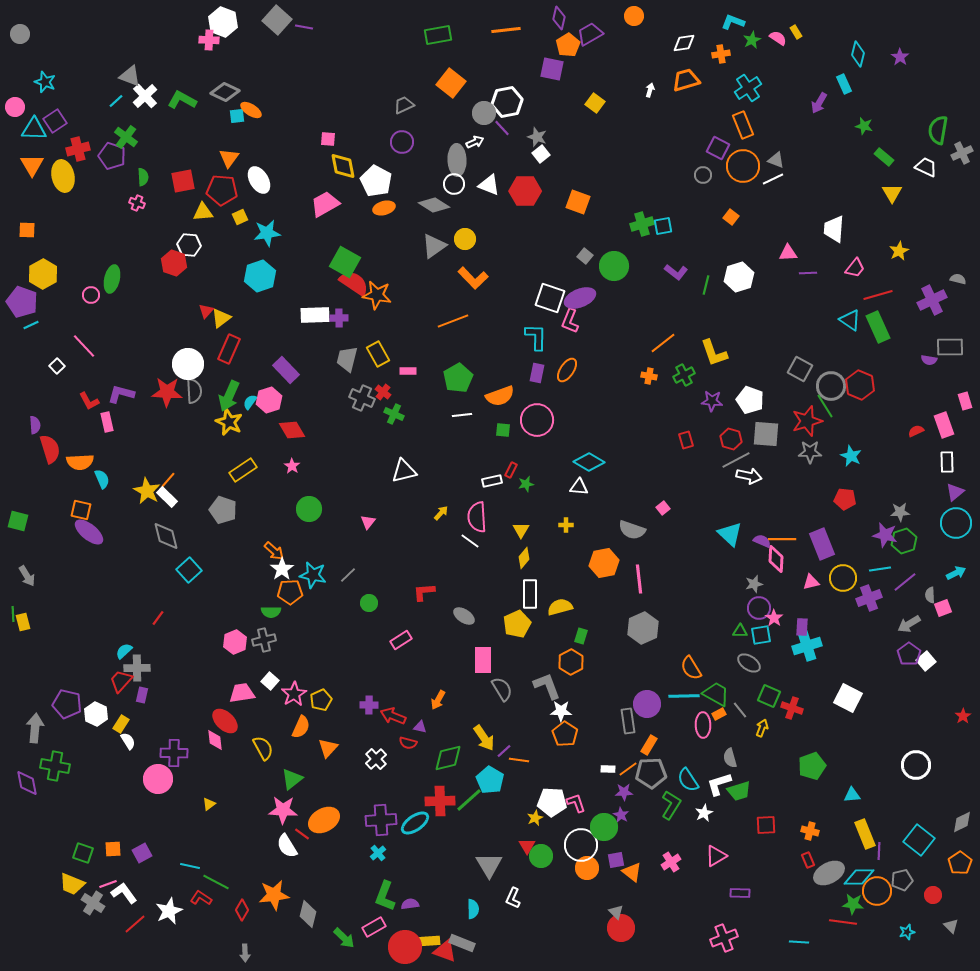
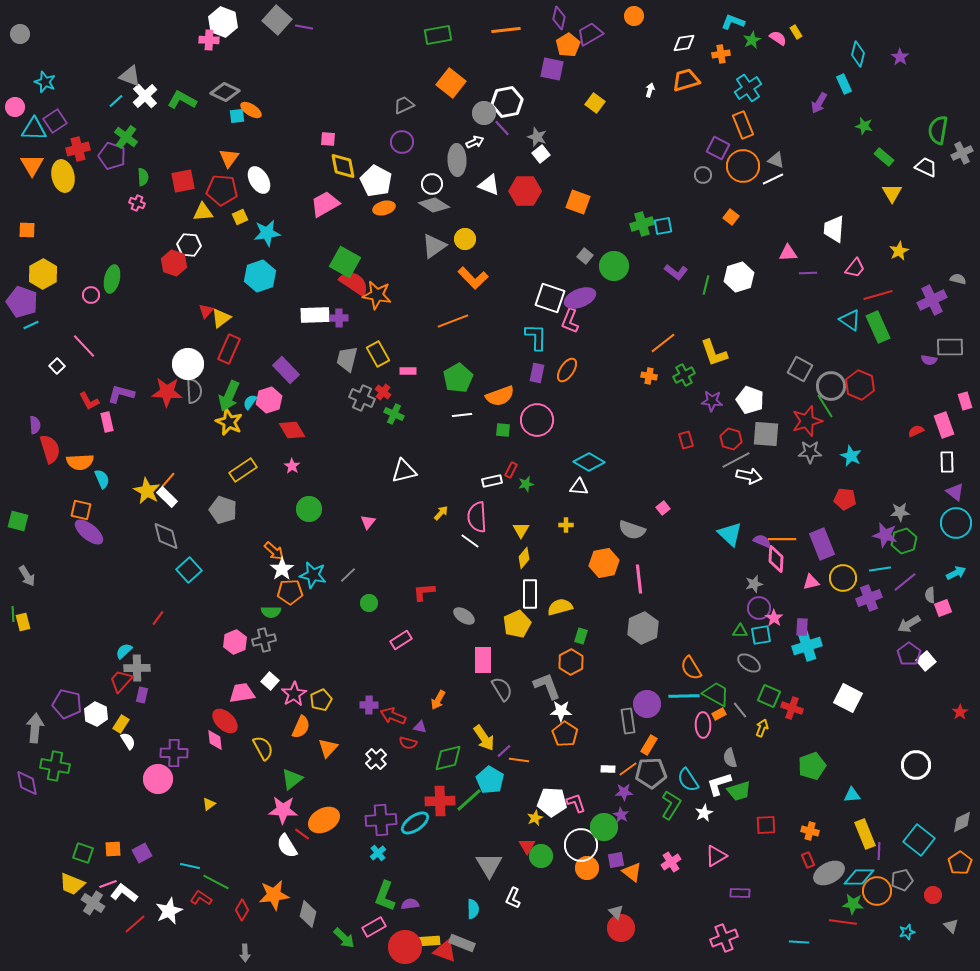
white circle at (454, 184): moved 22 px left
purple triangle at (955, 492): rotated 42 degrees counterclockwise
red star at (963, 716): moved 3 px left, 4 px up
white L-shape at (124, 893): rotated 16 degrees counterclockwise
